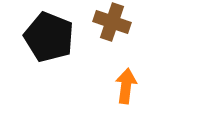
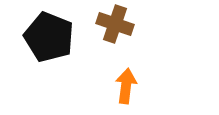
brown cross: moved 3 px right, 2 px down
